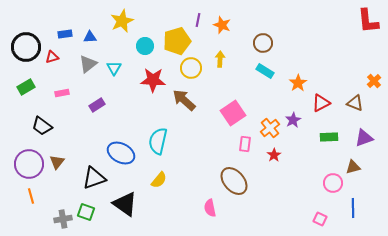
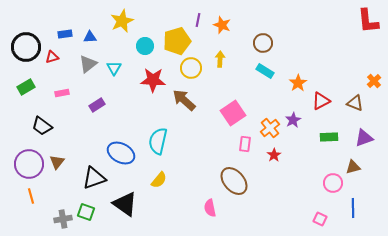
red triangle at (321, 103): moved 2 px up
